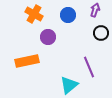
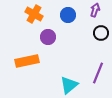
purple line: moved 9 px right, 6 px down; rotated 45 degrees clockwise
